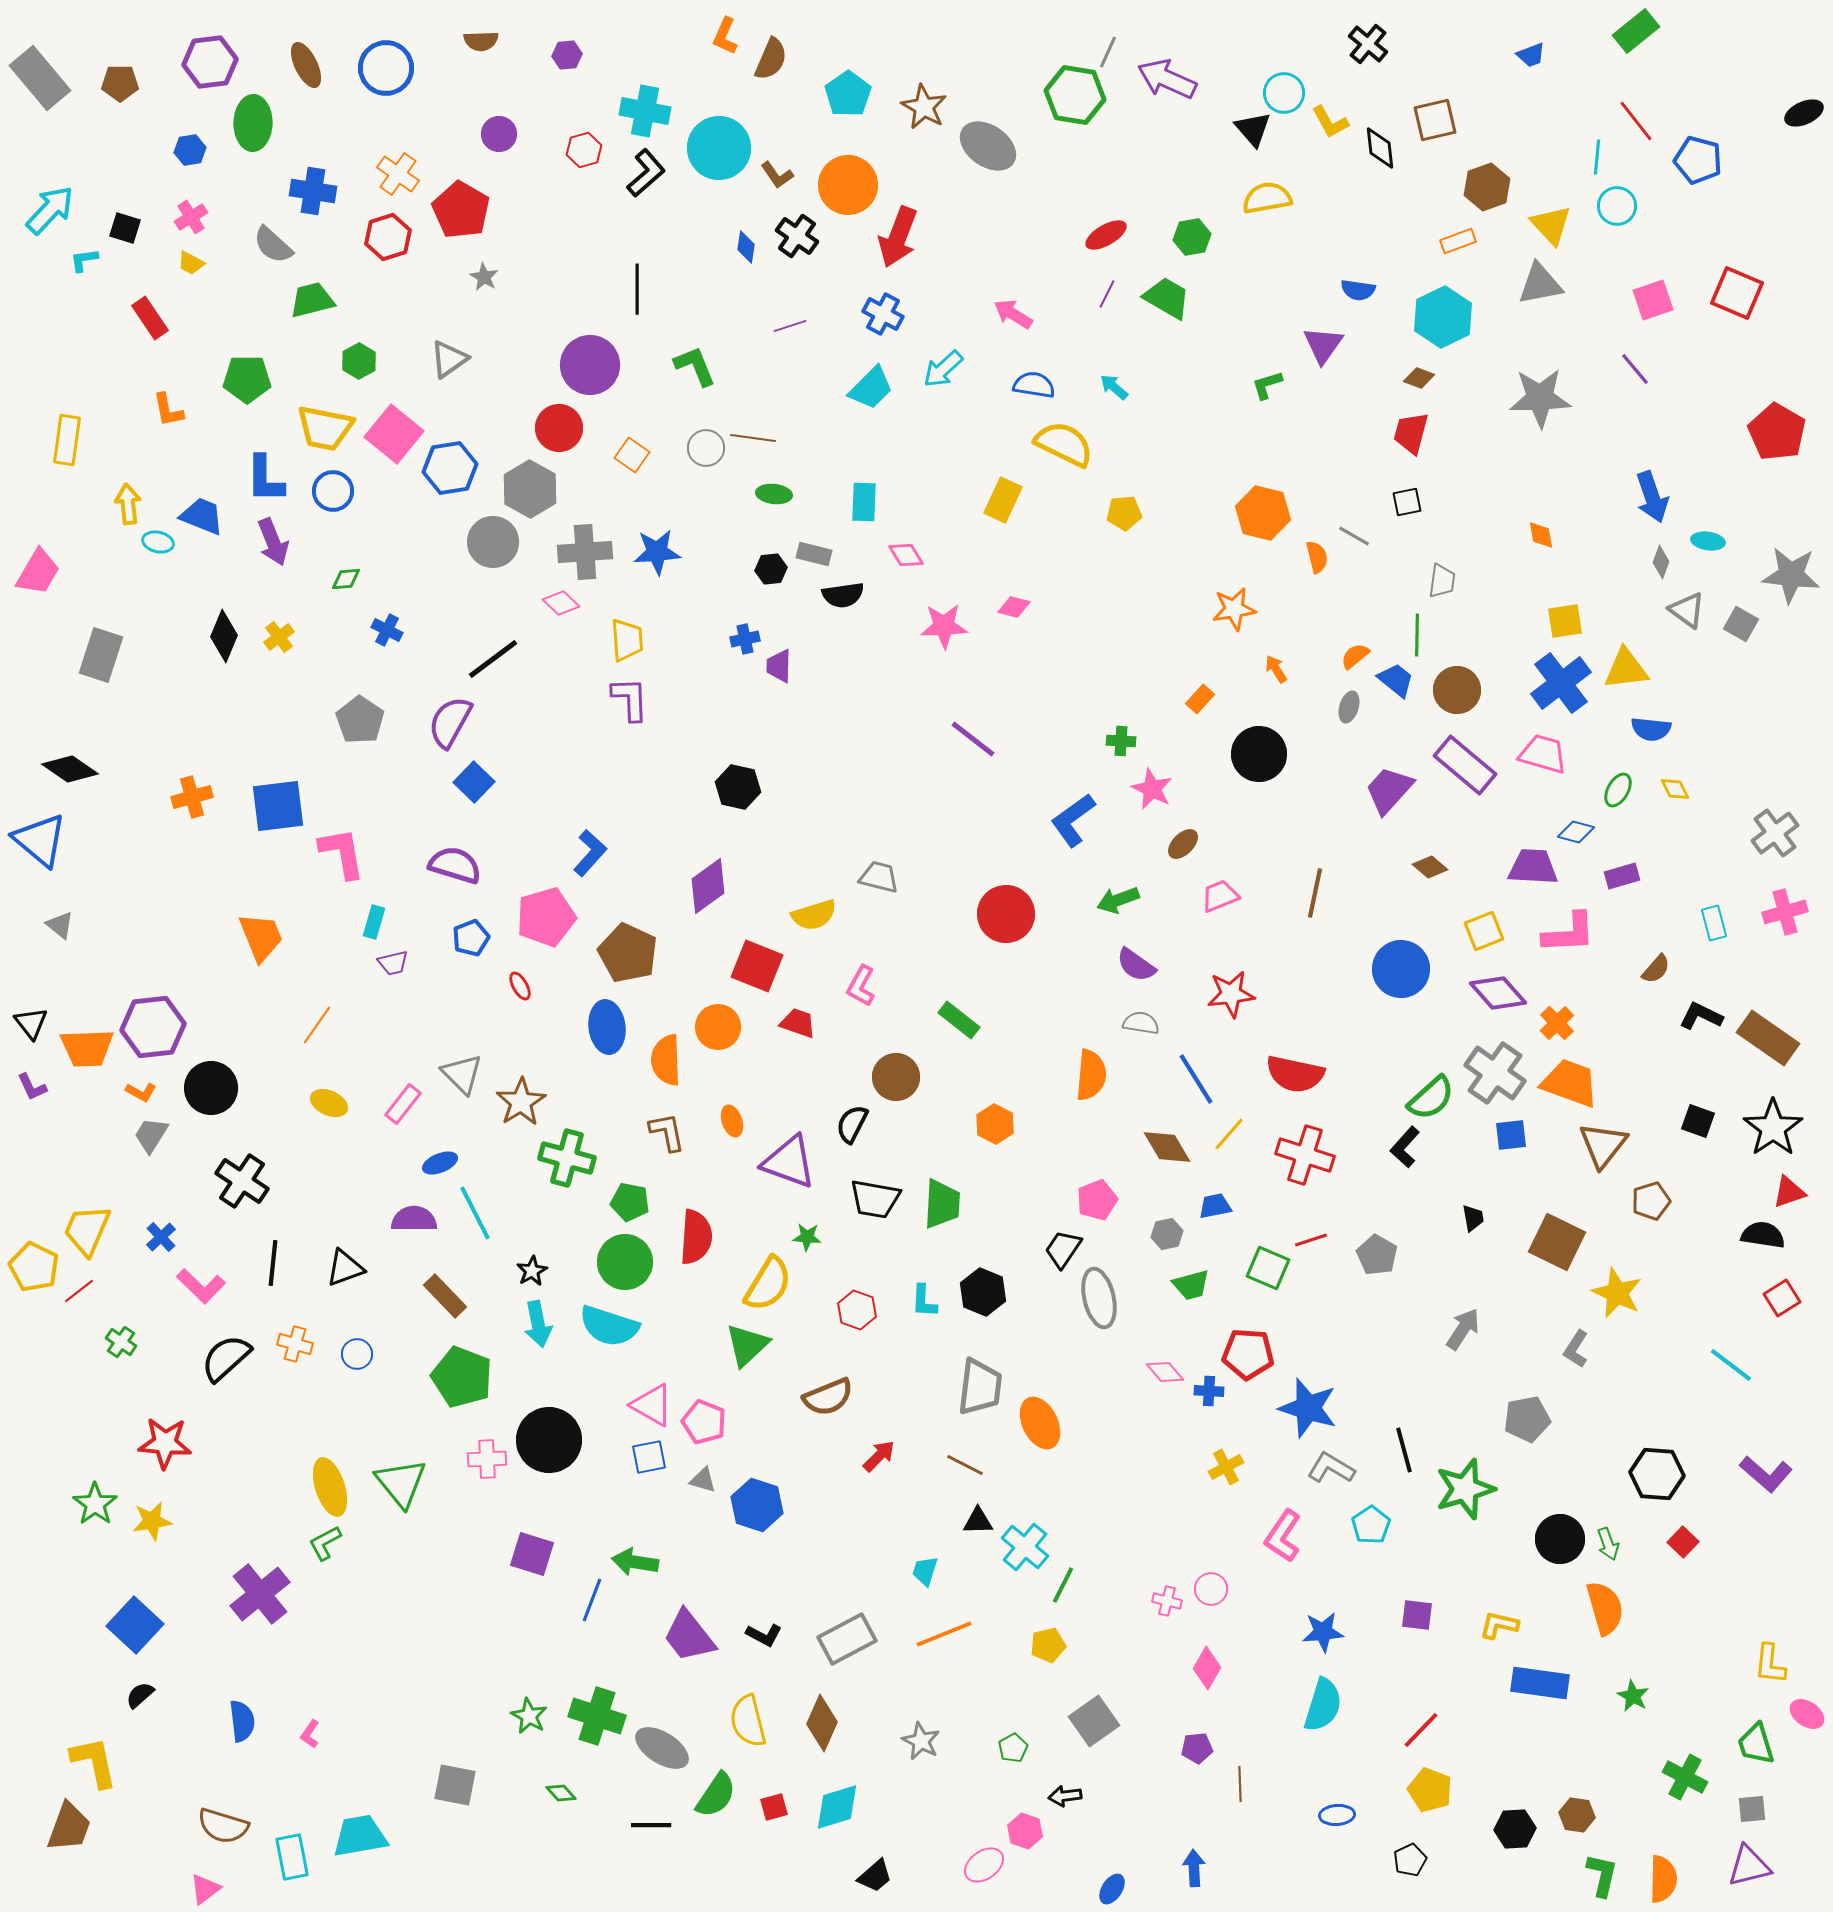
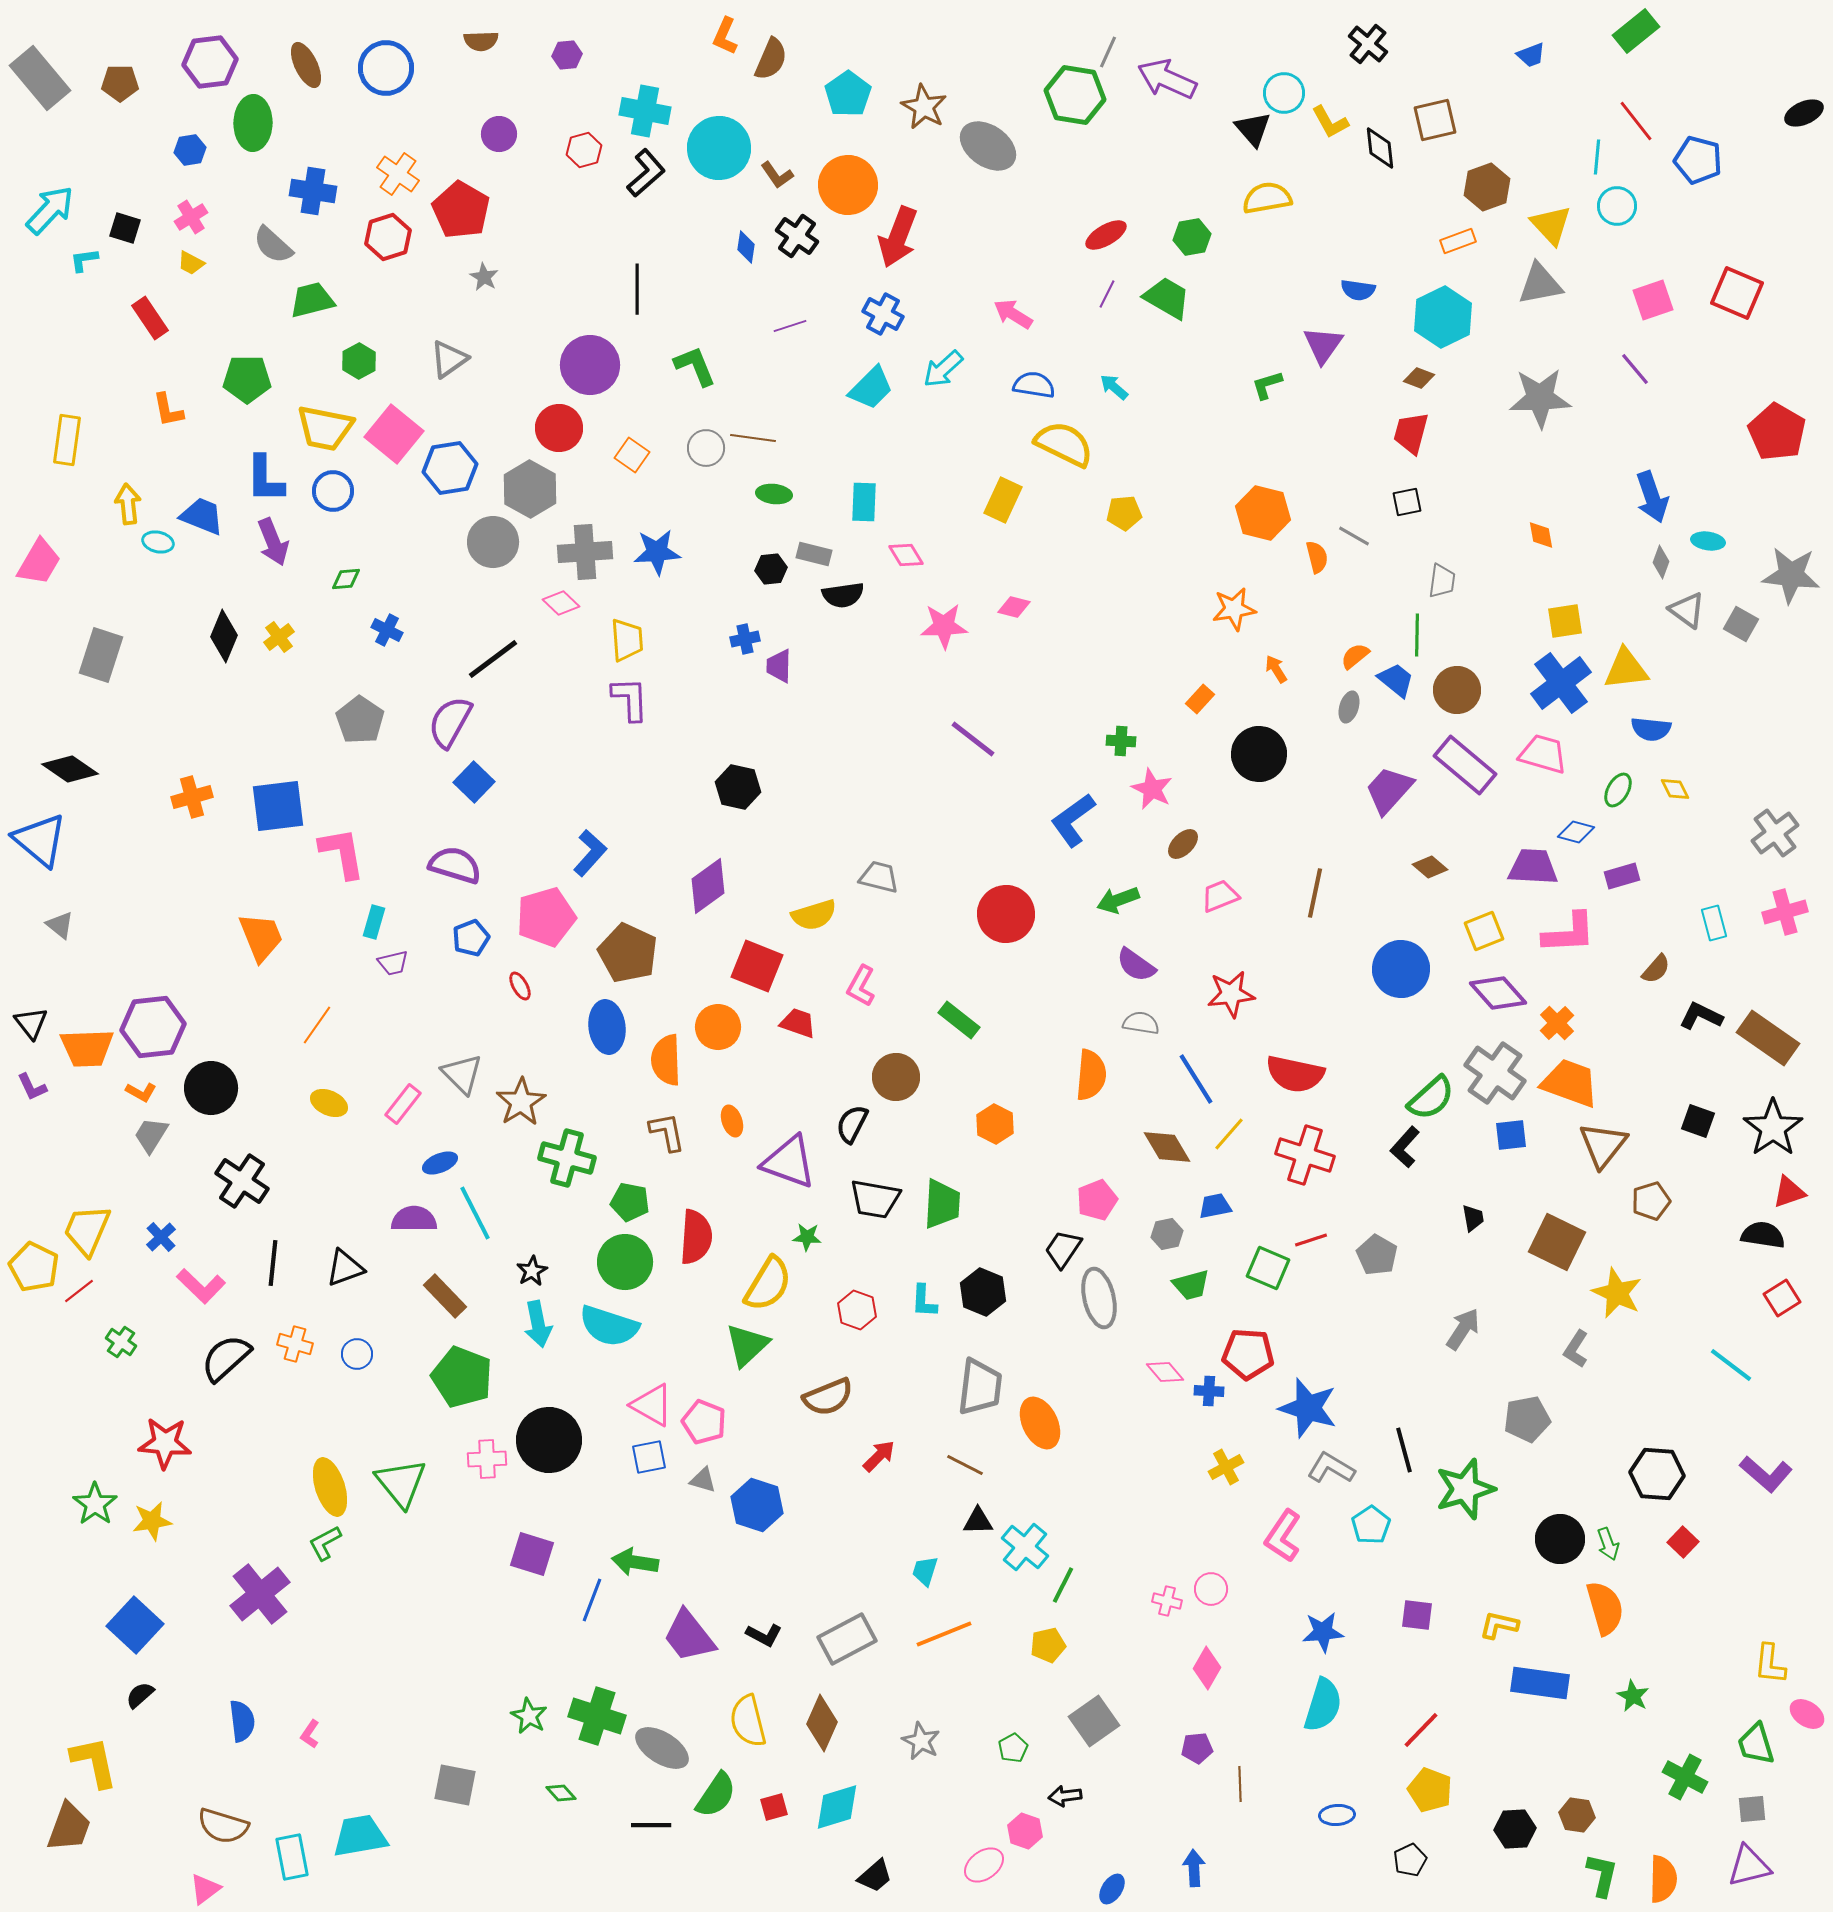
pink trapezoid at (38, 572): moved 1 px right, 10 px up
